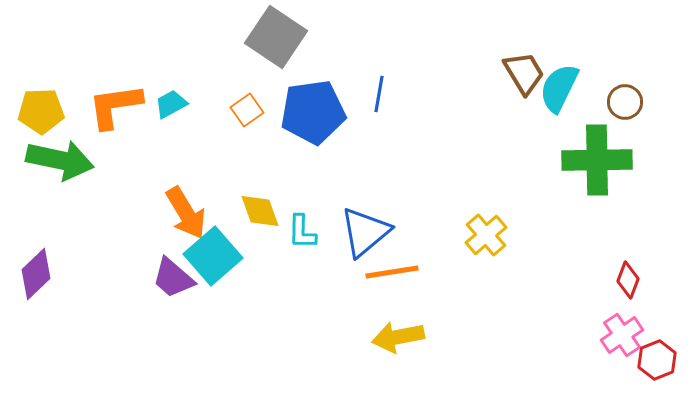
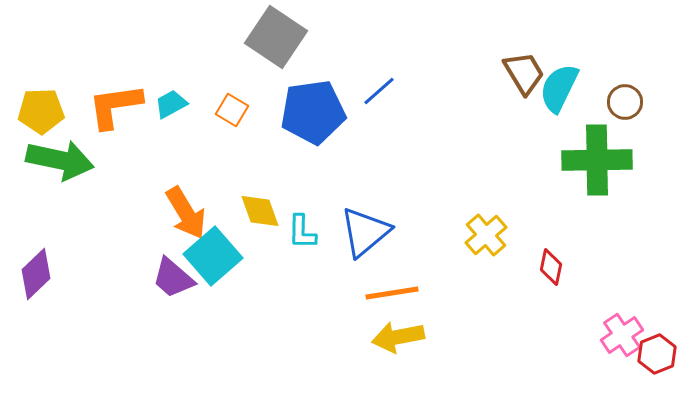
blue line: moved 3 px up; rotated 39 degrees clockwise
orange square: moved 15 px left; rotated 24 degrees counterclockwise
orange line: moved 21 px down
red diamond: moved 77 px left, 13 px up; rotated 9 degrees counterclockwise
red hexagon: moved 6 px up
